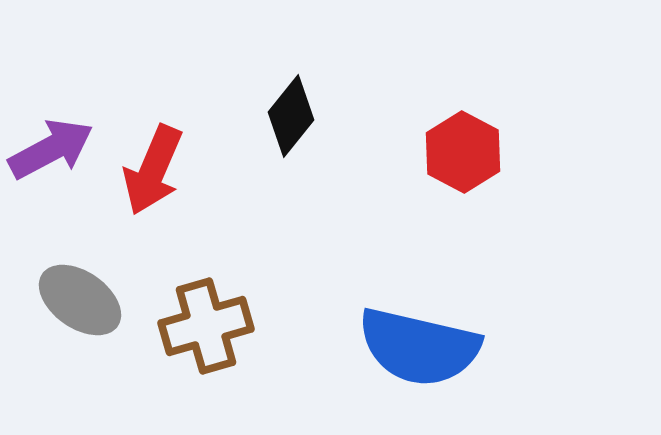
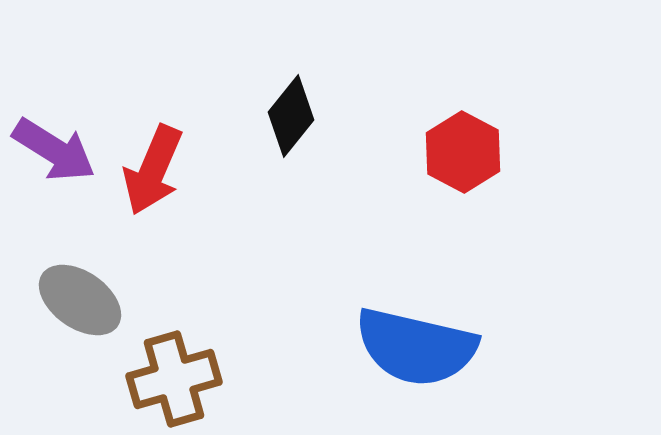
purple arrow: moved 3 px right, 1 px down; rotated 60 degrees clockwise
brown cross: moved 32 px left, 53 px down
blue semicircle: moved 3 px left
